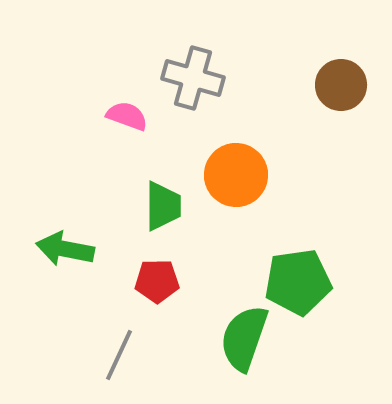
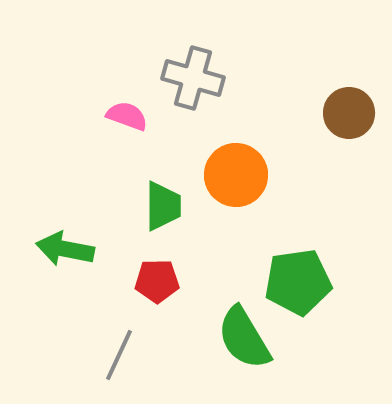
brown circle: moved 8 px right, 28 px down
green semicircle: rotated 50 degrees counterclockwise
